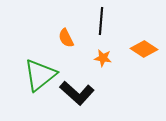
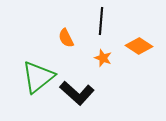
orange diamond: moved 5 px left, 3 px up
orange star: rotated 12 degrees clockwise
green triangle: moved 2 px left, 2 px down
